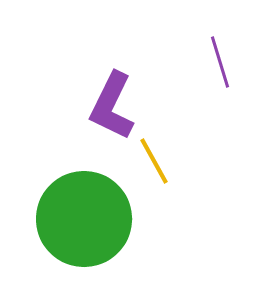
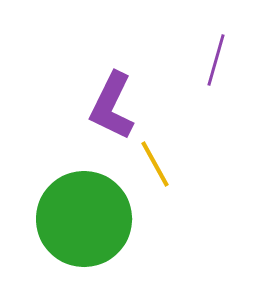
purple line: moved 4 px left, 2 px up; rotated 33 degrees clockwise
yellow line: moved 1 px right, 3 px down
